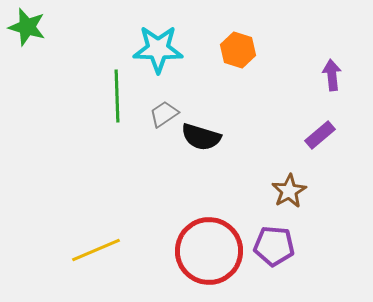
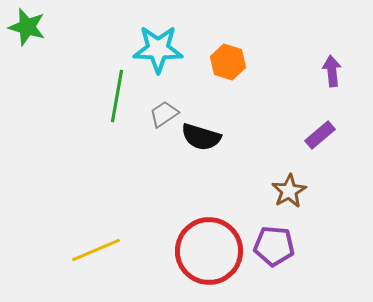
orange hexagon: moved 10 px left, 12 px down
purple arrow: moved 4 px up
green line: rotated 12 degrees clockwise
